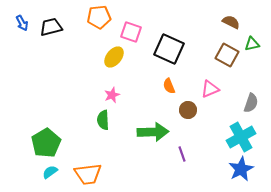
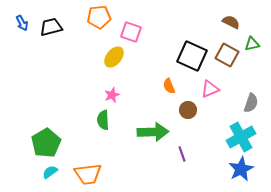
black square: moved 23 px right, 7 px down
